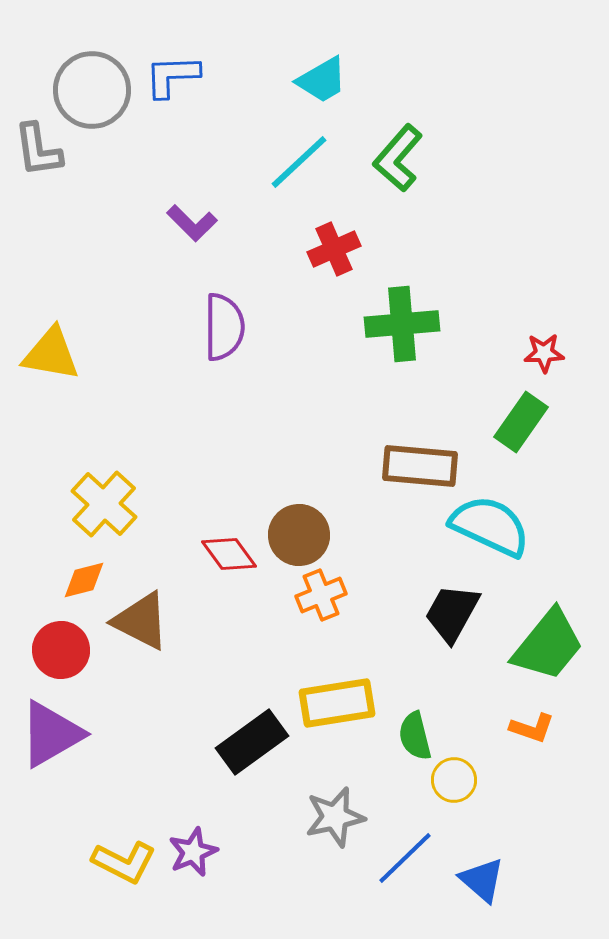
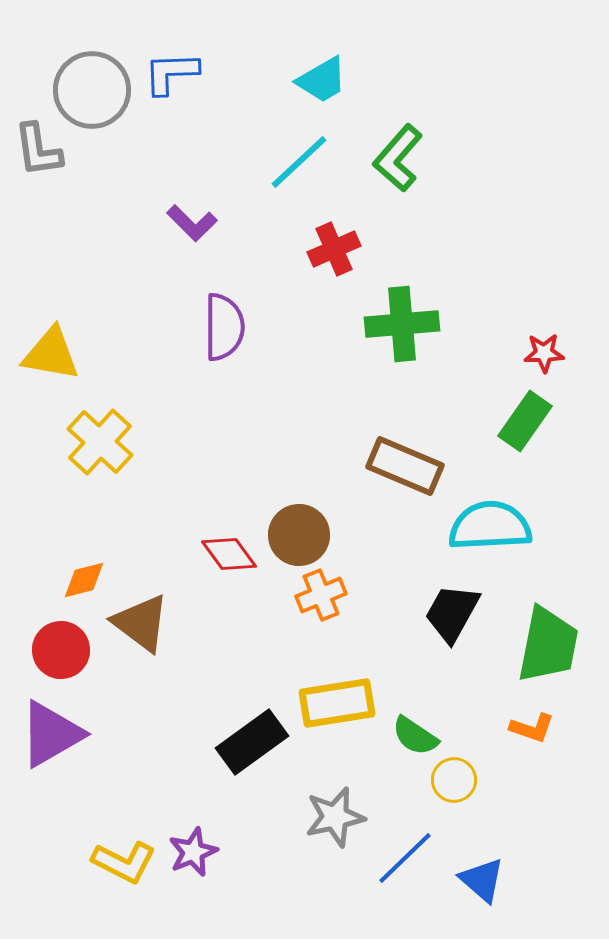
blue L-shape: moved 1 px left, 3 px up
green rectangle: moved 4 px right, 1 px up
brown rectangle: moved 15 px left; rotated 18 degrees clockwise
yellow cross: moved 4 px left, 62 px up
cyan semicircle: rotated 28 degrees counterclockwise
brown triangle: moved 2 px down; rotated 10 degrees clockwise
green trapezoid: rotated 28 degrees counterclockwise
green semicircle: rotated 42 degrees counterclockwise
